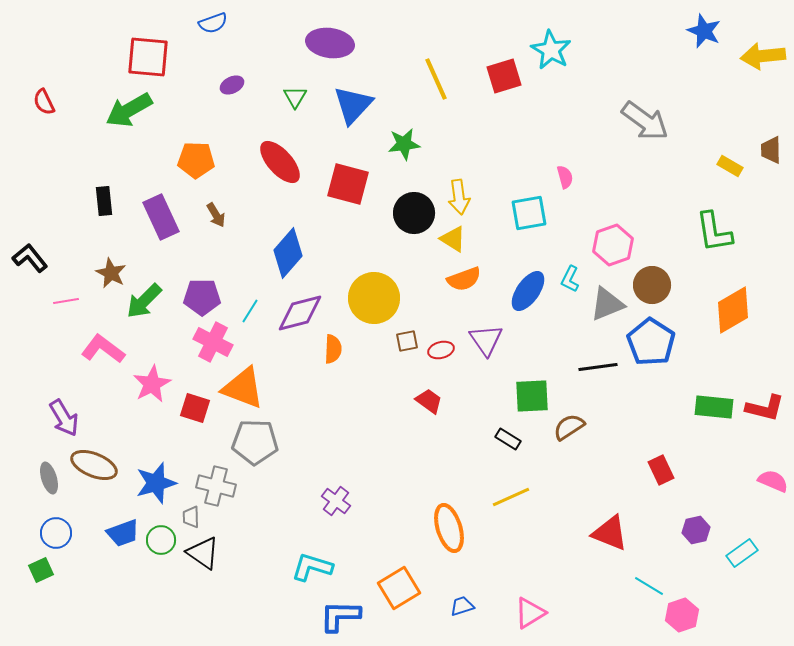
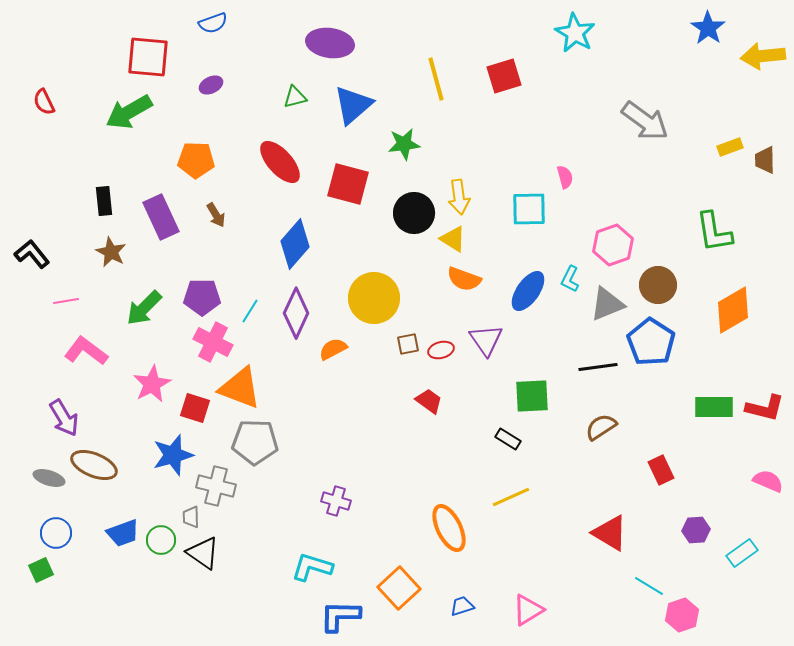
blue star at (704, 31): moved 4 px right, 3 px up; rotated 12 degrees clockwise
cyan star at (551, 50): moved 24 px right, 17 px up
yellow line at (436, 79): rotated 9 degrees clockwise
purple ellipse at (232, 85): moved 21 px left
green triangle at (295, 97): rotated 45 degrees clockwise
blue triangle at (353, 105): rotated 6 degrees clockwise
green arrow at (129, 110): moved 2 px down
brown trapezoid at (771, 150): moved 6 px left, 10 px down
yellow rectangle at (730, 166): moved 19 px up; rotated 50 degrees counterclockwise
cyan square at (529, 213): moved 4 px up; rotated 9 degrees clockwise
blue diamond at (288, 253): moved 7 px right, 9 px up
black L-shape at (30, 258): moved 2 px right, 4 px up
brown star at (111, 273): moved 21 px up
orange semicircle at (464, 279): rotated 40 degrees clockwise
brown circle at (652, 285): moved 6 px right
green arrow at (144, 301): moved 7 px down
purple diamond at (300, 313): moved 4 px left; rotated 51 degrees counterclockwise
brown square at (407, 341): moved 1 px right, 3 px down
pink L-shape at (103, 349): moved 17 px left, 2 px down
orange semicircle at (333, 349): rotated 120 degrees counterclockwise
orange triangle at (243, 388): moved 3 px left
green rectangle at (714, 407): rotated 6 degrees counterclockwise
brown semicircle at (569, 427): moved 32 px right
gray ellipse at (49, 478): rotated 56 degrees counterclockwise
pink semicircle at (773, 481): moved 5 px left
blue star at (156, 483): moved 17 px right, 28 px up
purple cross at (336, 501): rotated 20 degrees counterclockwise
orange ellipse at (449, 528): rotated 9 degrees counterclockwise
purple hexagon at (696, 530): rotated 8 degrees clockwise
red triangle at (610, 533): rotated 9 degrees clockwise
orange square at (399, 588): rotated 12 degrees counterclockwise
pink triangle at (530, 613): moved 2 px left, 3 px up
